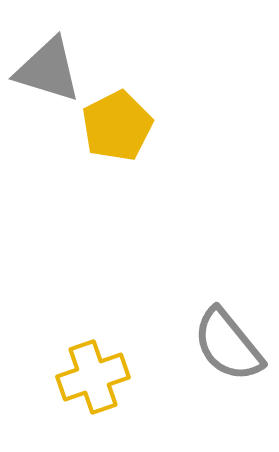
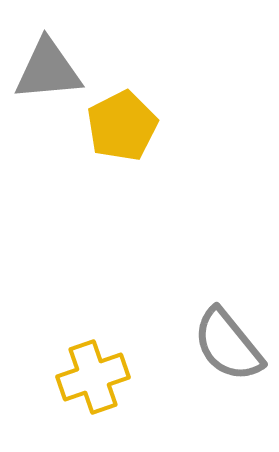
gray triangle: rotated 22 degrees counterclockwise
yellow pentagon: moved 5 px right
